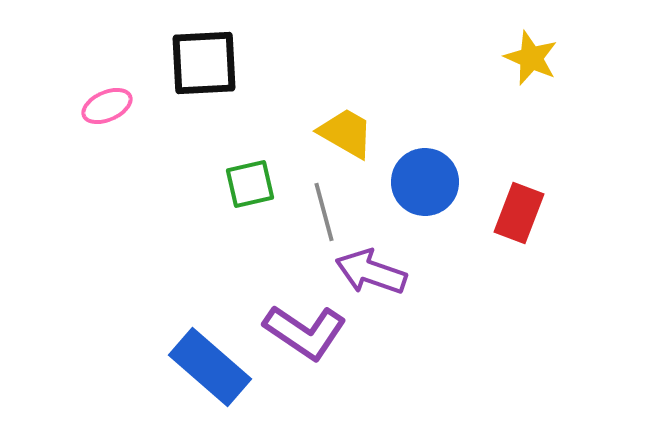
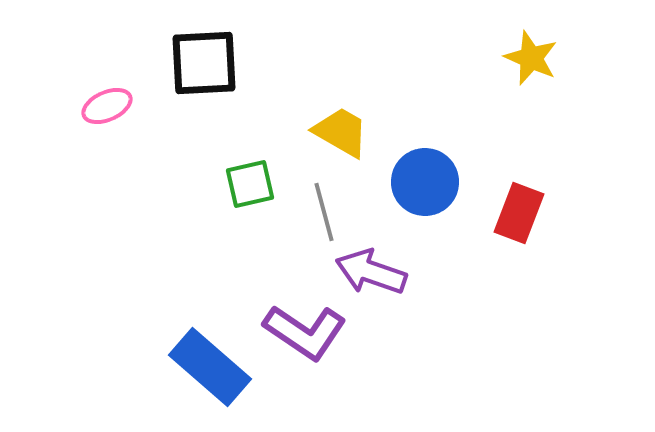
yellow trapezoid: moved 5 px left, 1 px up
